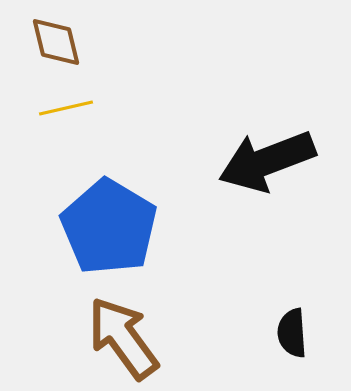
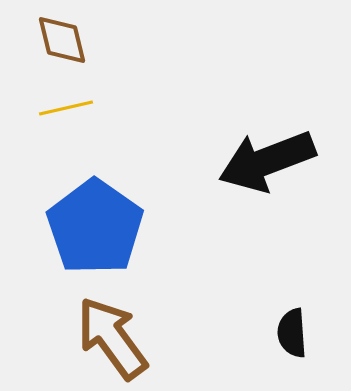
brown diamond: moved 6 px right, 2 px up
blue pentagon: moved 14 px left; rotated 4 degrees clockwise
brown arrow: moved 11 px left
